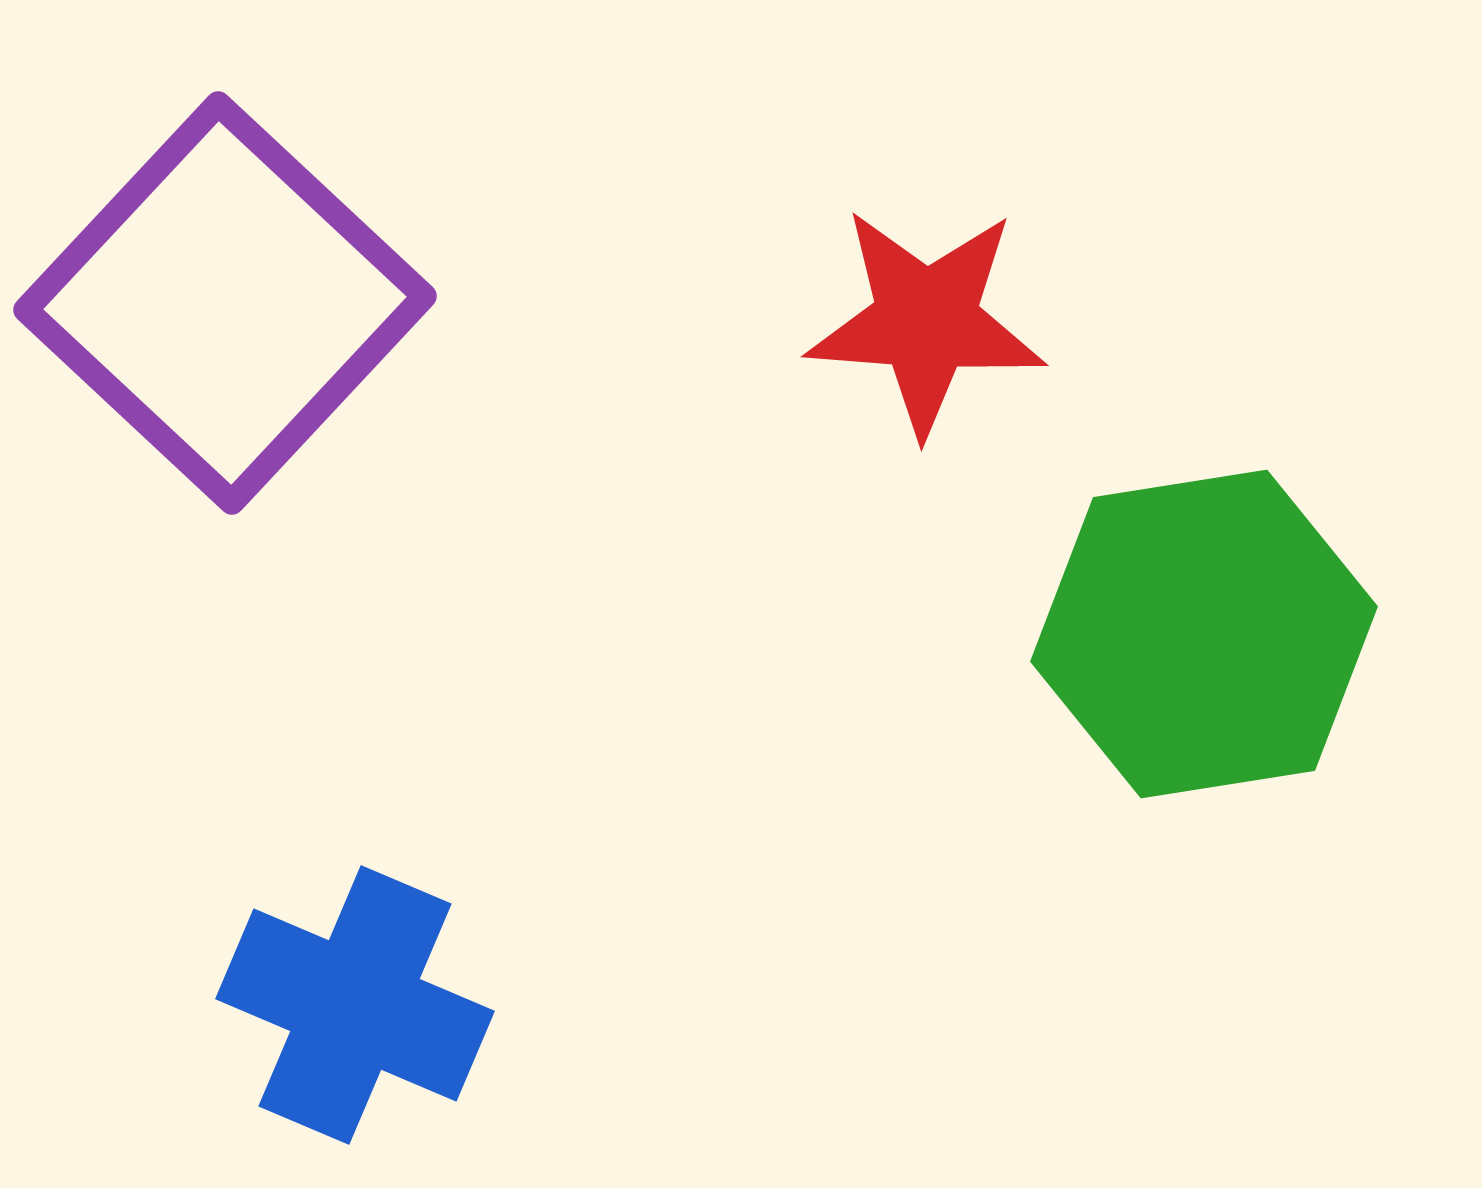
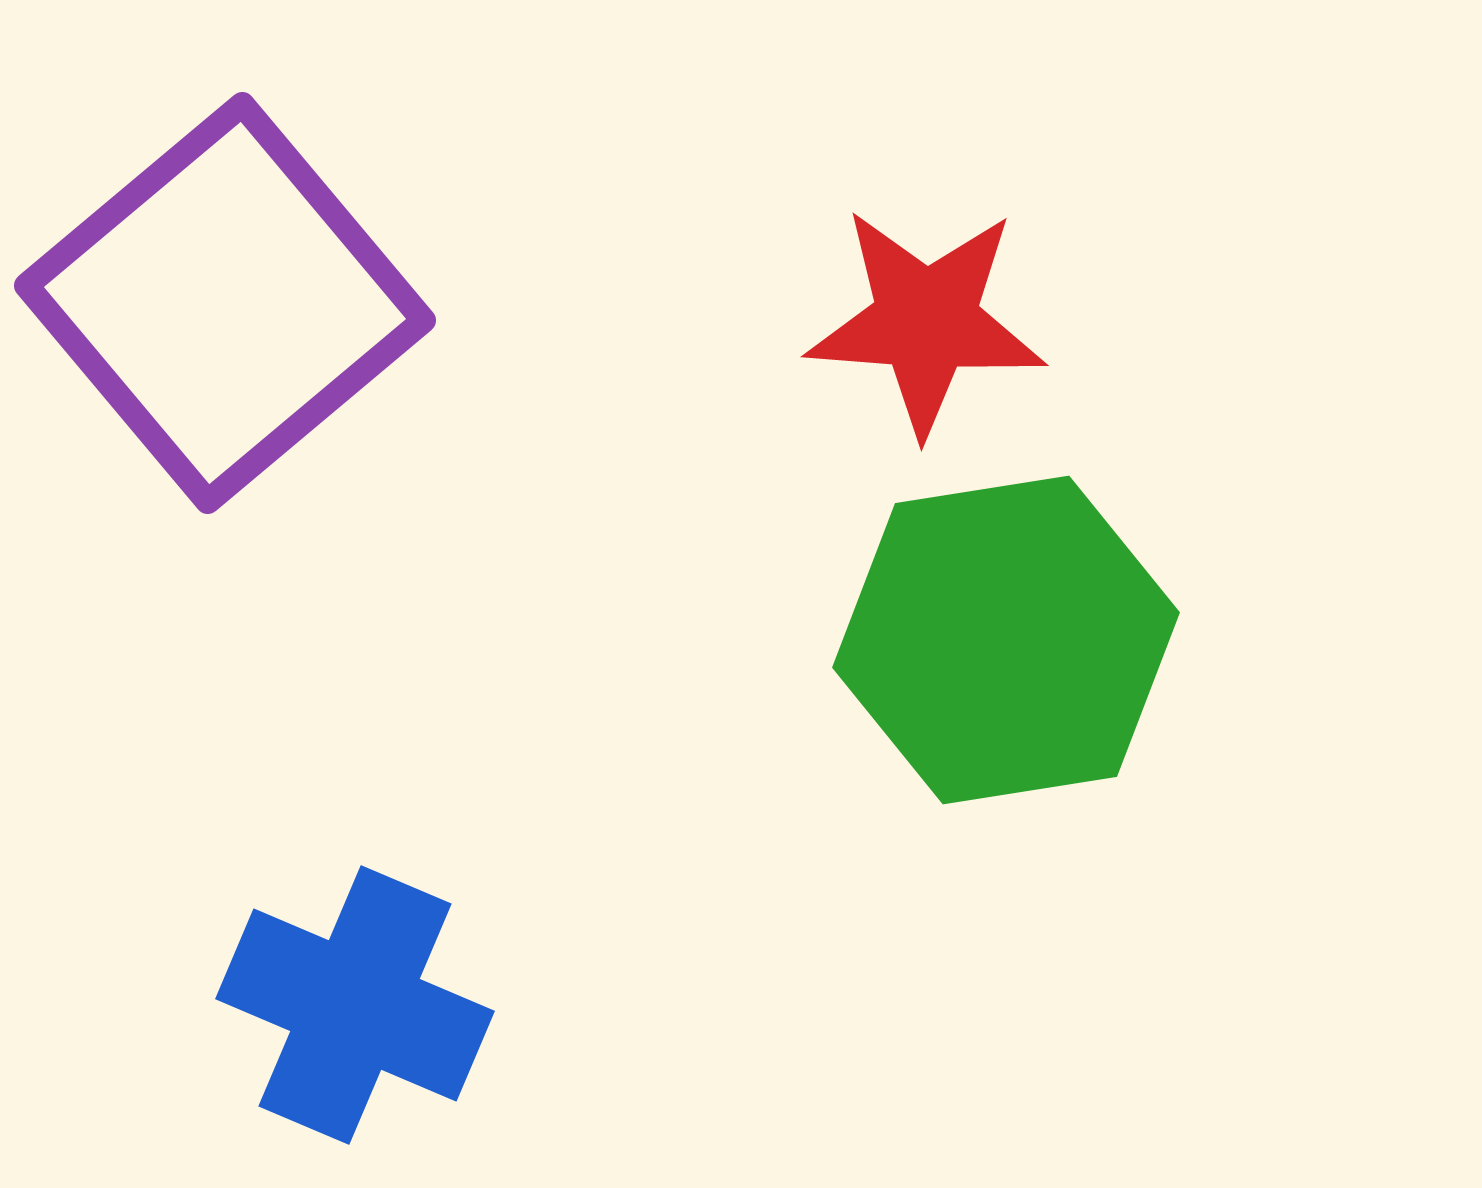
purple square: rotated 7 degrees clockwise
green hexagon: moved 198 px left, 6 px down
